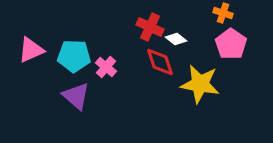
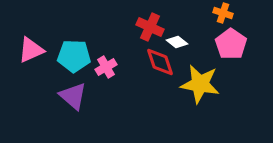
white diamond: moved 1 px right, 3 px down
pink cross: rotated 20 degrees clockwise
purple triangle: moved 3 px left
